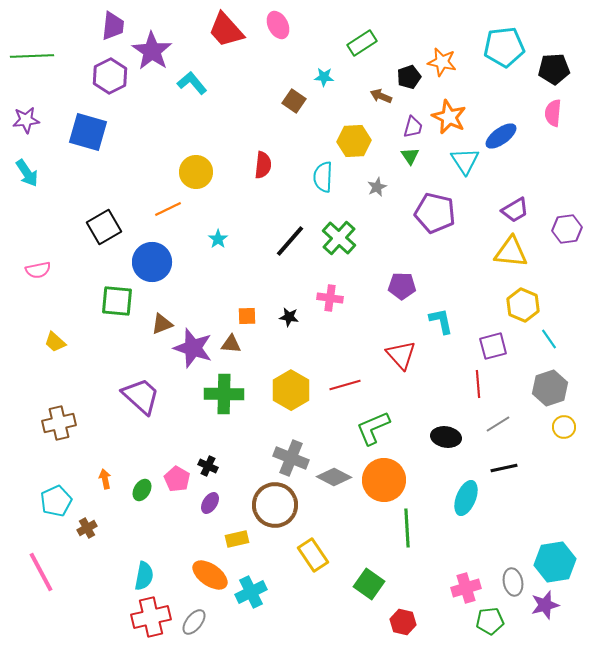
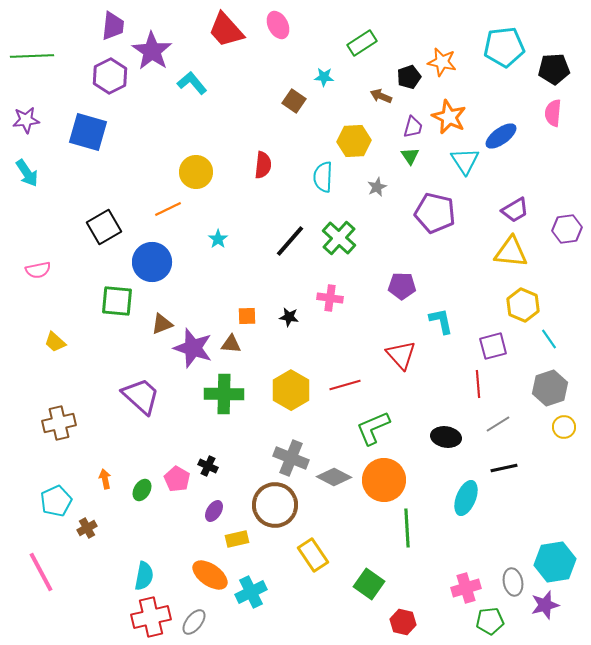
purple ellipse at (210, 503): moved 4 px right, 8 px down
